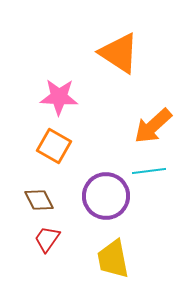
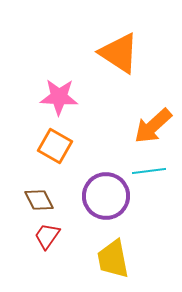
orange square: moved 1 px right
red trapezoid: moved 3 px up
